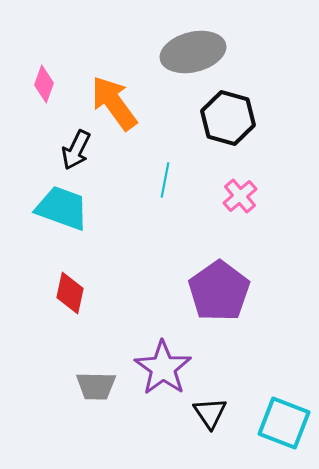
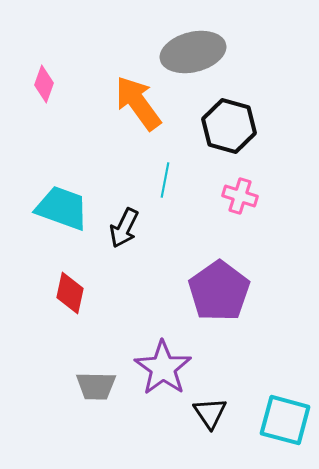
orange arrow: moved 24 px right
black hexagon: moved 1 px right, 8 px down
black arrow: moved 48 px right, 78 px down
pink cross: rotated 32 degrees counterclockwise
cyan square: moved 1 px right, 3 px up; rotated 6 degrees counterclockwise
